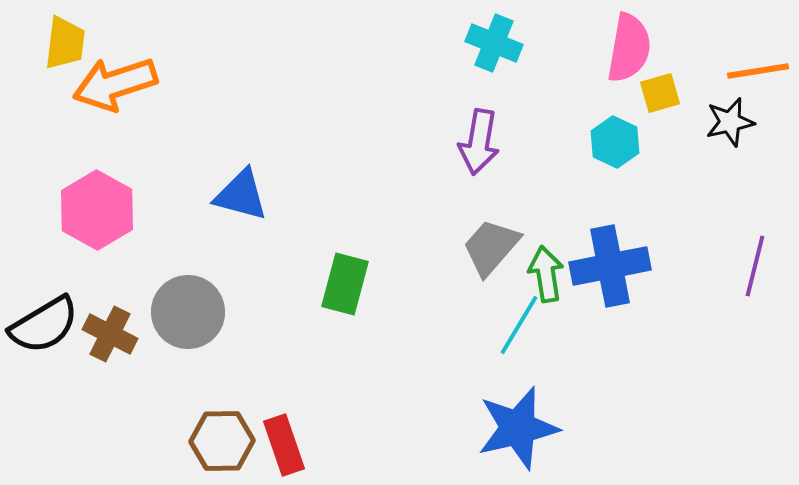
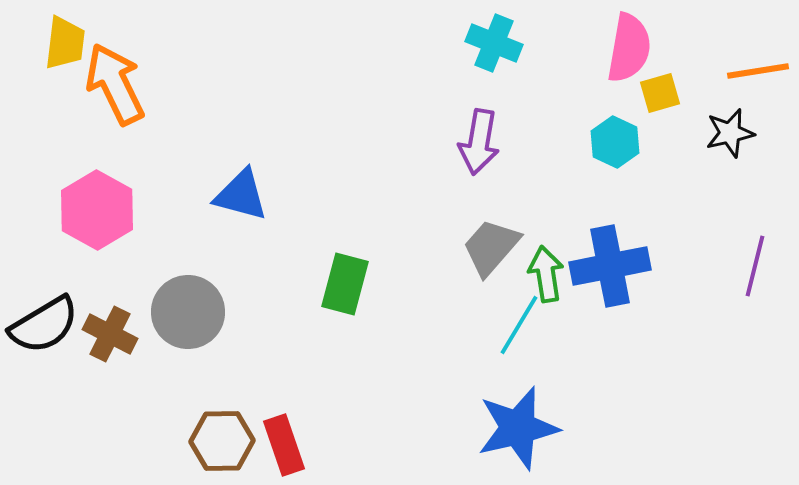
orange arrow: rotated 82 degrees clockwise
black star: moved 11 px down
